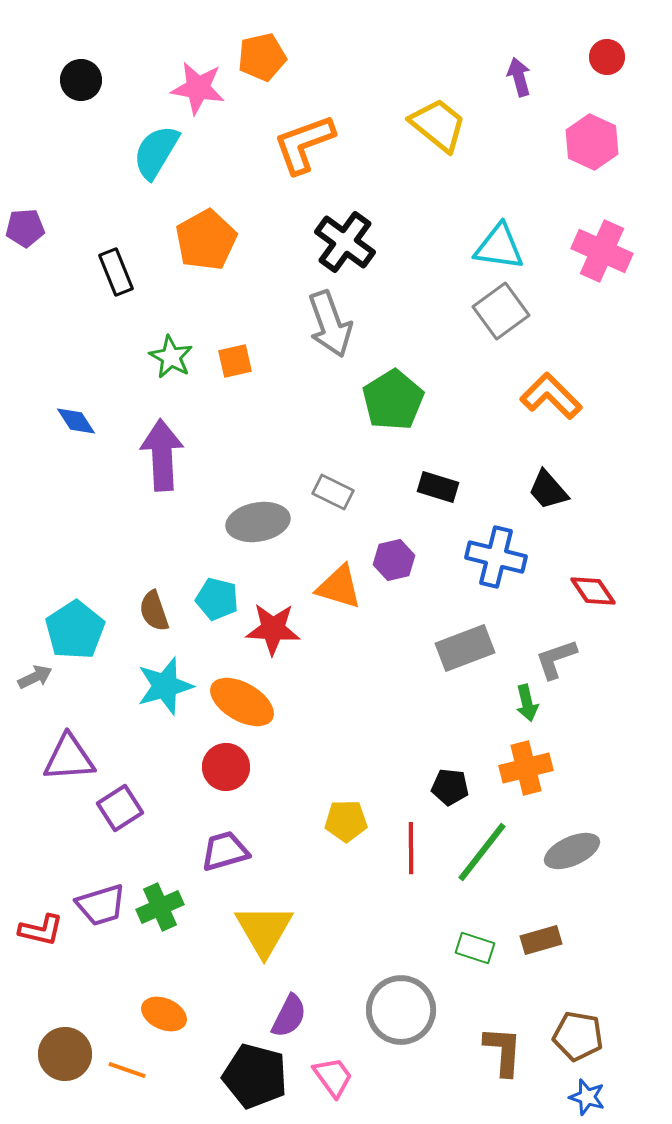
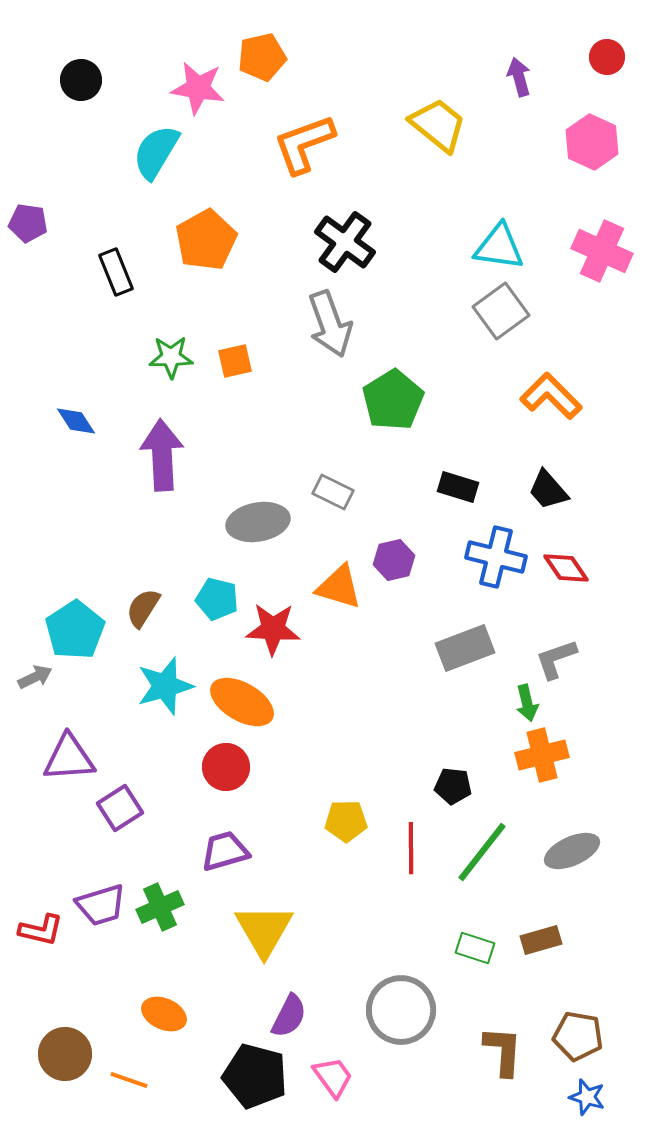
purple pentagon at (25, 228): moved 3 px right, 5 px up; rotated 12 degrees clockwise
green star at (171, 357): rotated 30 degrees counterclockwise
black rectangle at (438, 487): moved 20 px right
red diamond at (593, 591): moved 27 px left, 23 px up
brown semicircle at (154, 611): moved 11 px left, 3 px up; rotated 51 degrees clockwise
orange cross at (526, 768): moved 16 px right, 13 px up
black pentagon at (450, 787): moved 3 px right, 1 px up
orange line at (127, 1070): moved 2 px right, 10 px down
